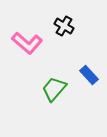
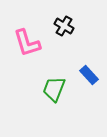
pink L-shape: rotated 32 degrees clockwise
green trapezoid: rotated 20 degrees counterclockwise
